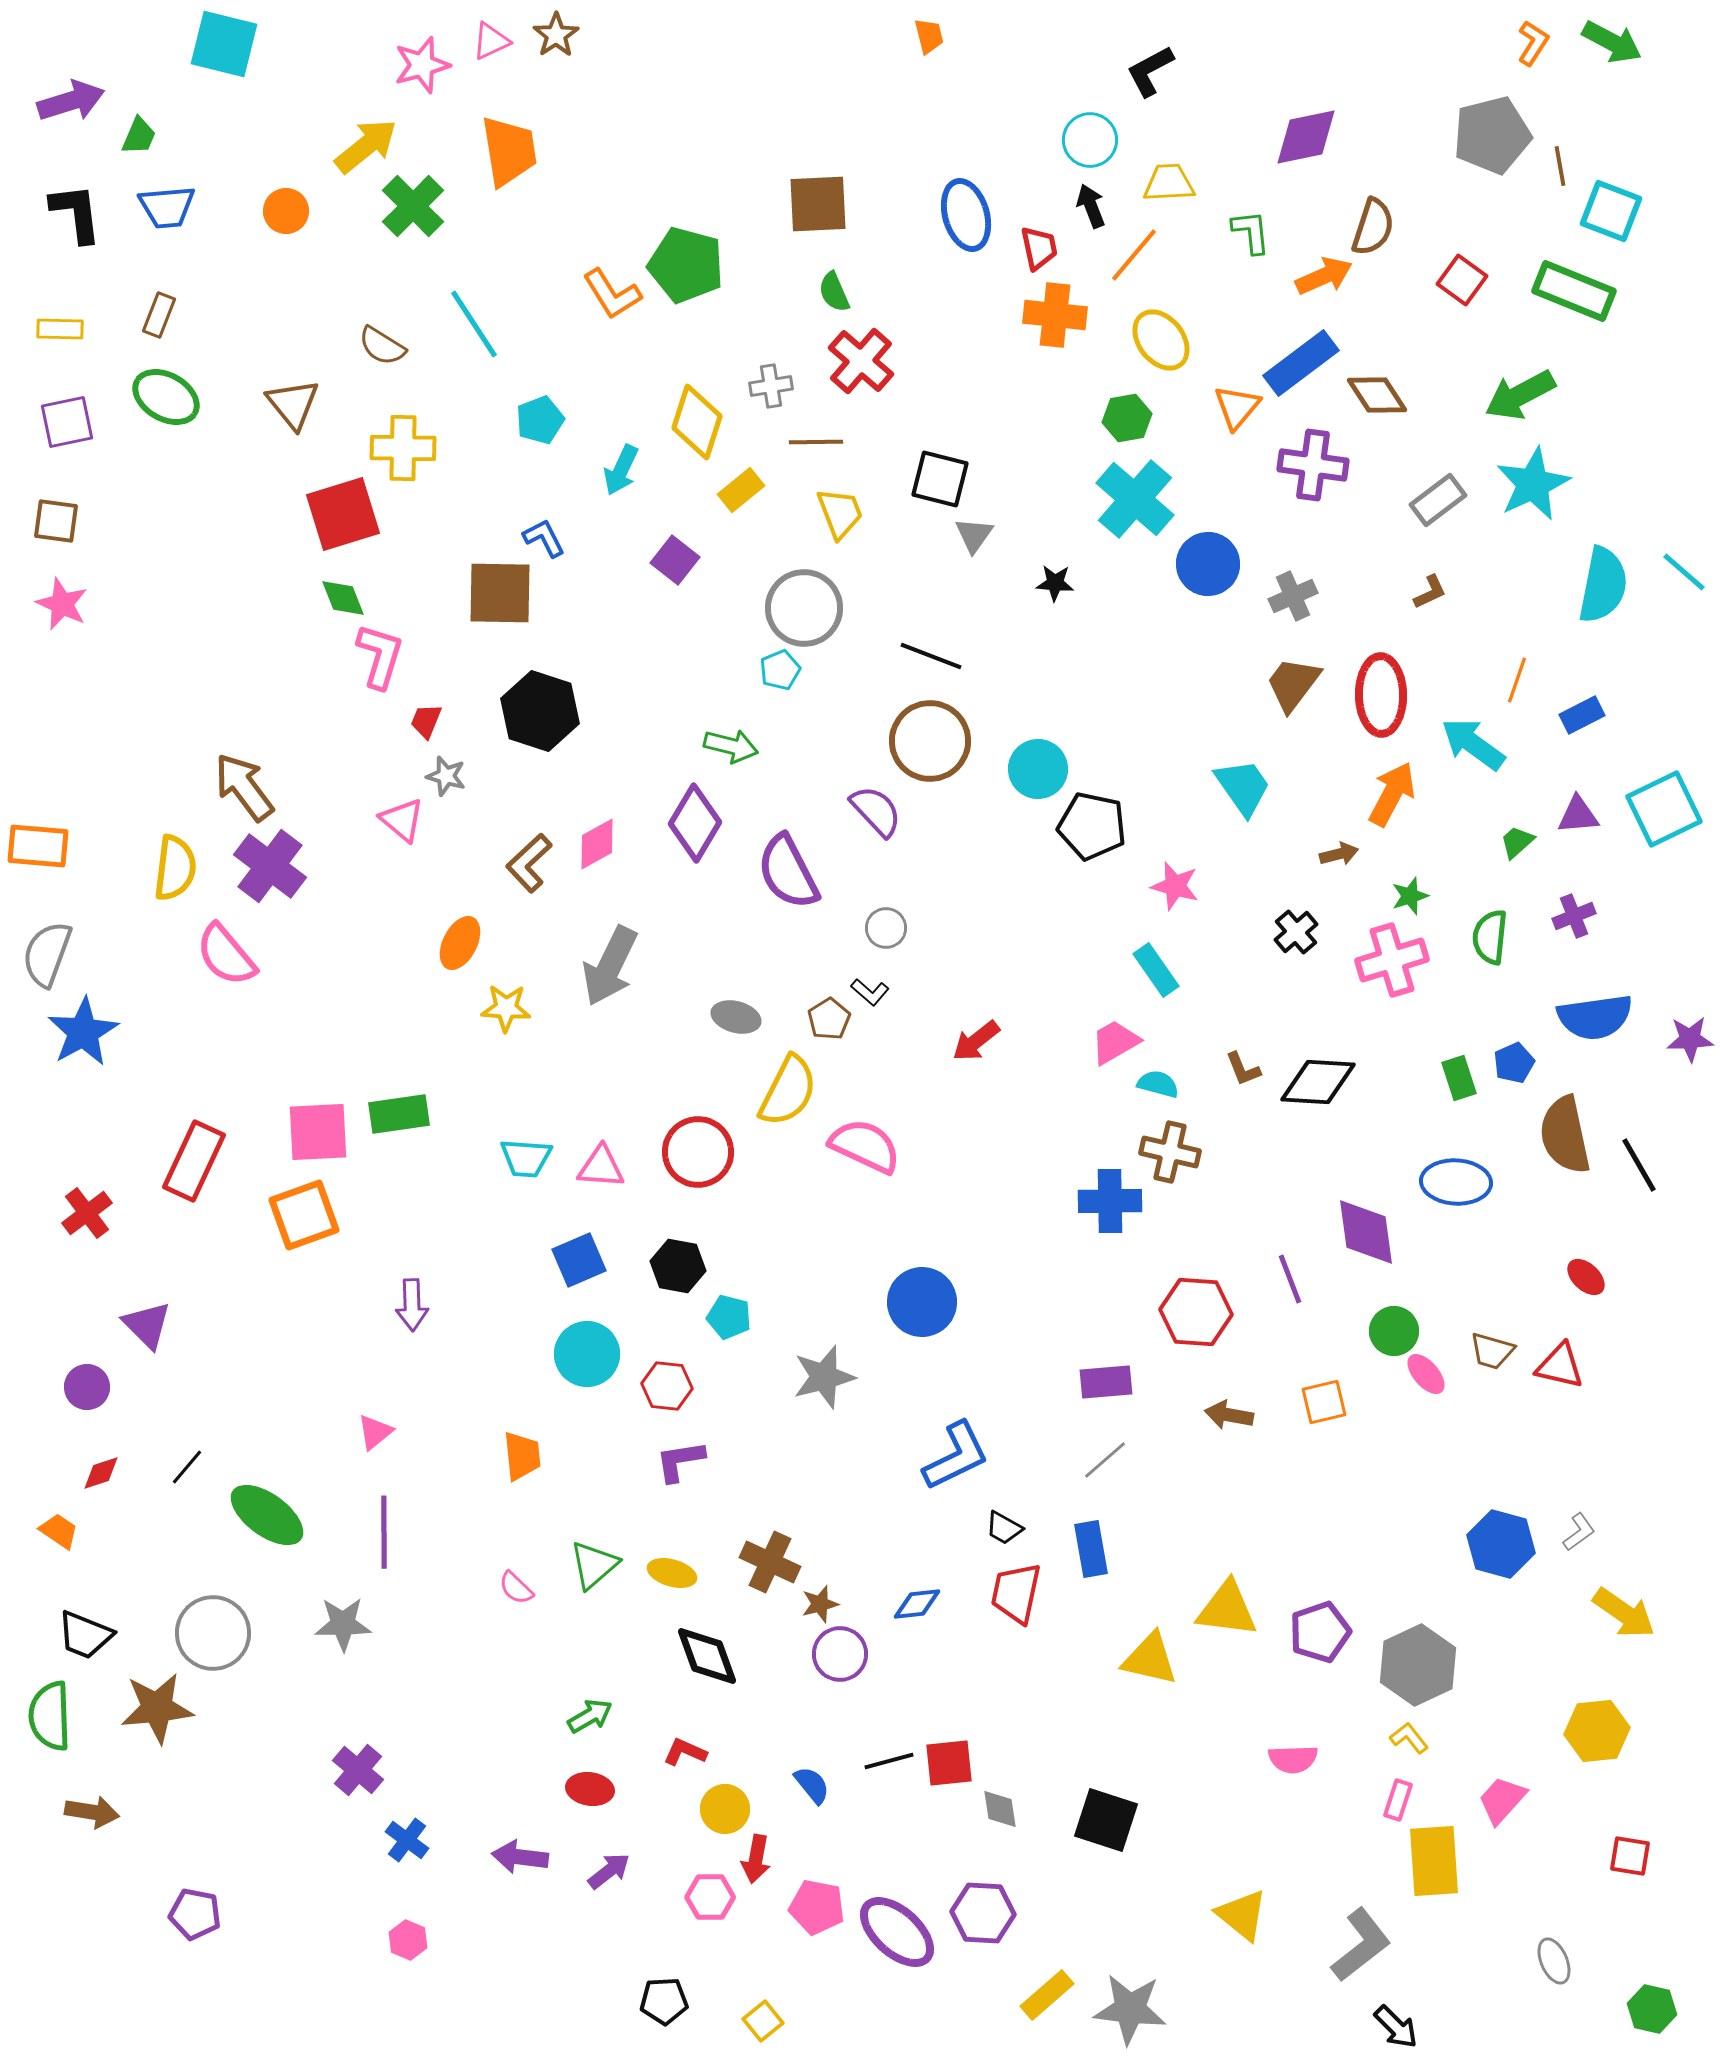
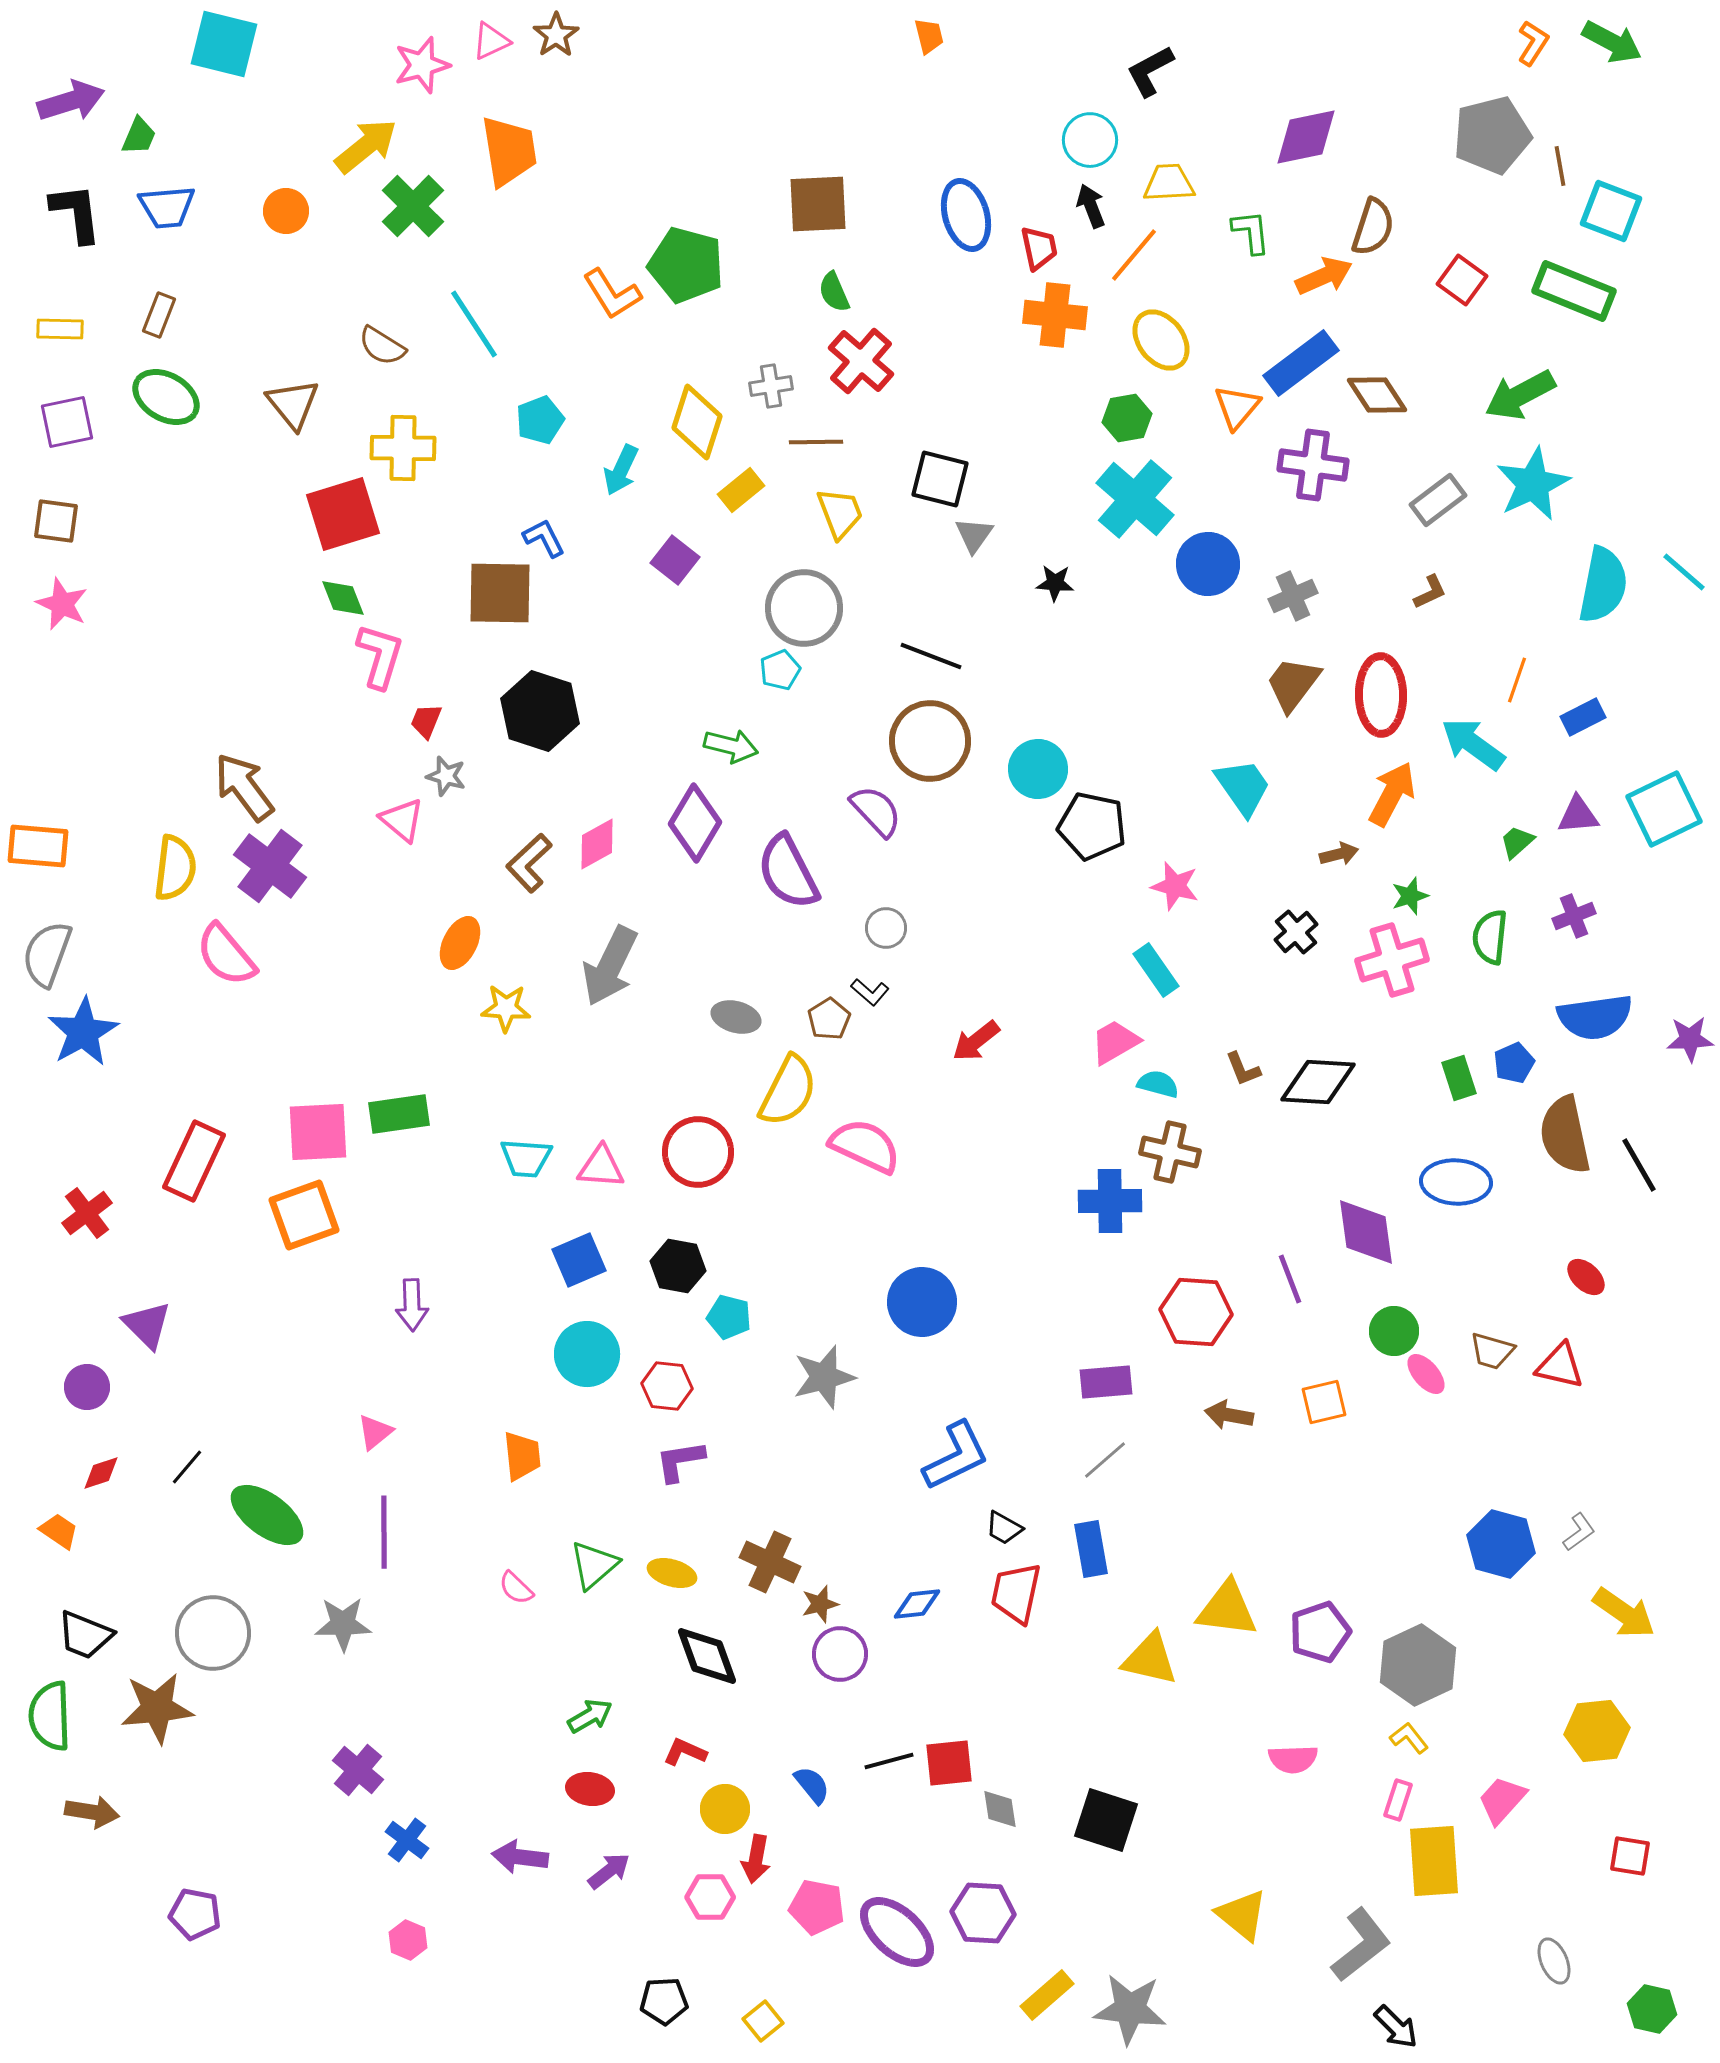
blue rectangle at (1582, 715): moved 1 px right, 2 px down
